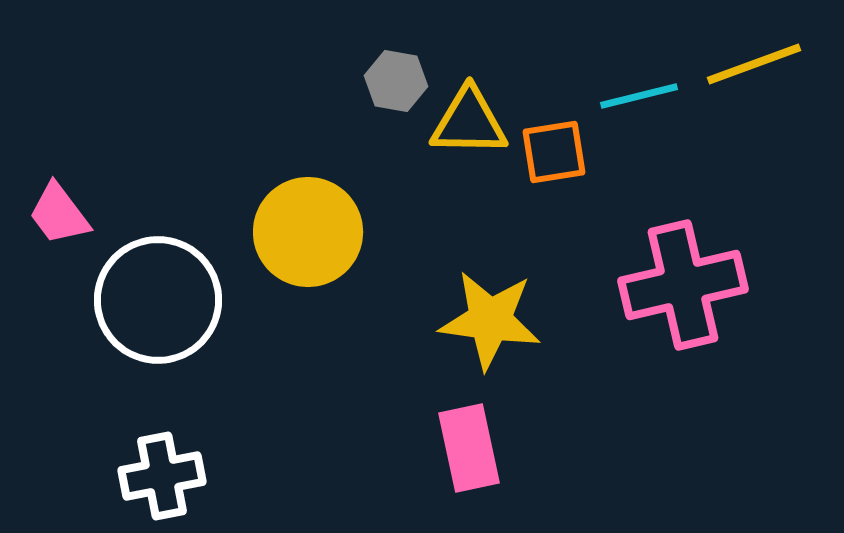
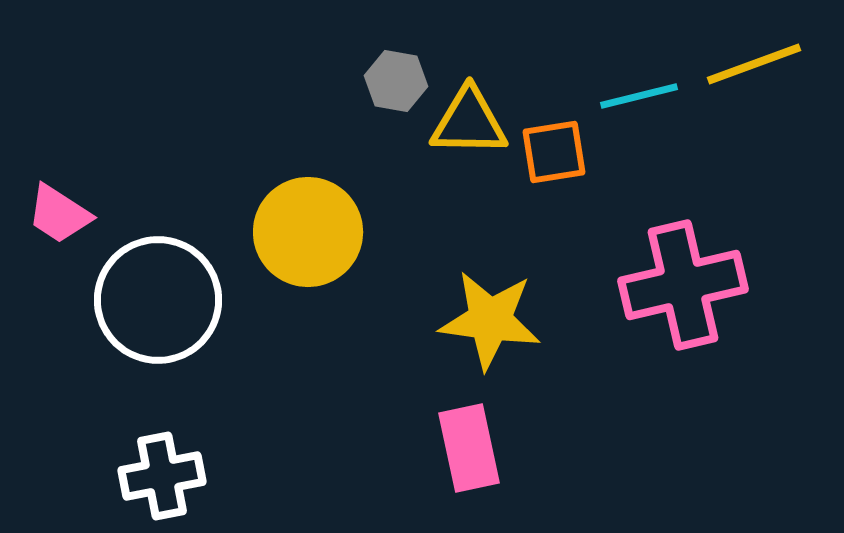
pink trapezoid: rotated 20 degrees counterclockwise
